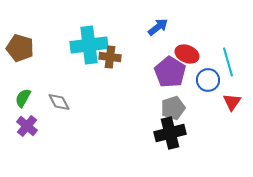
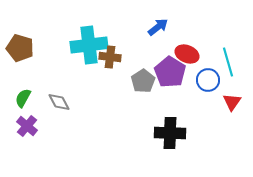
gray pentagon: moved 30 px left, 27 px up; rotated 15 degrees counterclockwise
black cross: rotated 16 degrees clockwise
